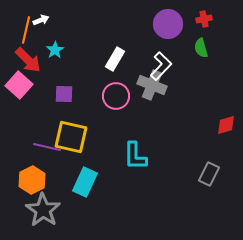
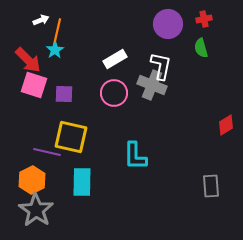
orange line: moved 31 px right, 2 px down
white rectangle: rotated 30 degrees clockwise
white L-shape: rotated 32 degrees counterclockwise
pink square: moved 15 px right; rotated 24 degrees counterclockwise
pink circle: moved 2 px left, 3 px up
red diamond: rotated 15 degrees counterclockwise
purple line: moved 5 px down
gray rectangle: moved 2 px right, 12 px down; rotated 30 degrees counterclockwise
cyan rectangle: moved 3 px left; rotated 24 degrees counterclockwise
gray star: moved 7 px left
